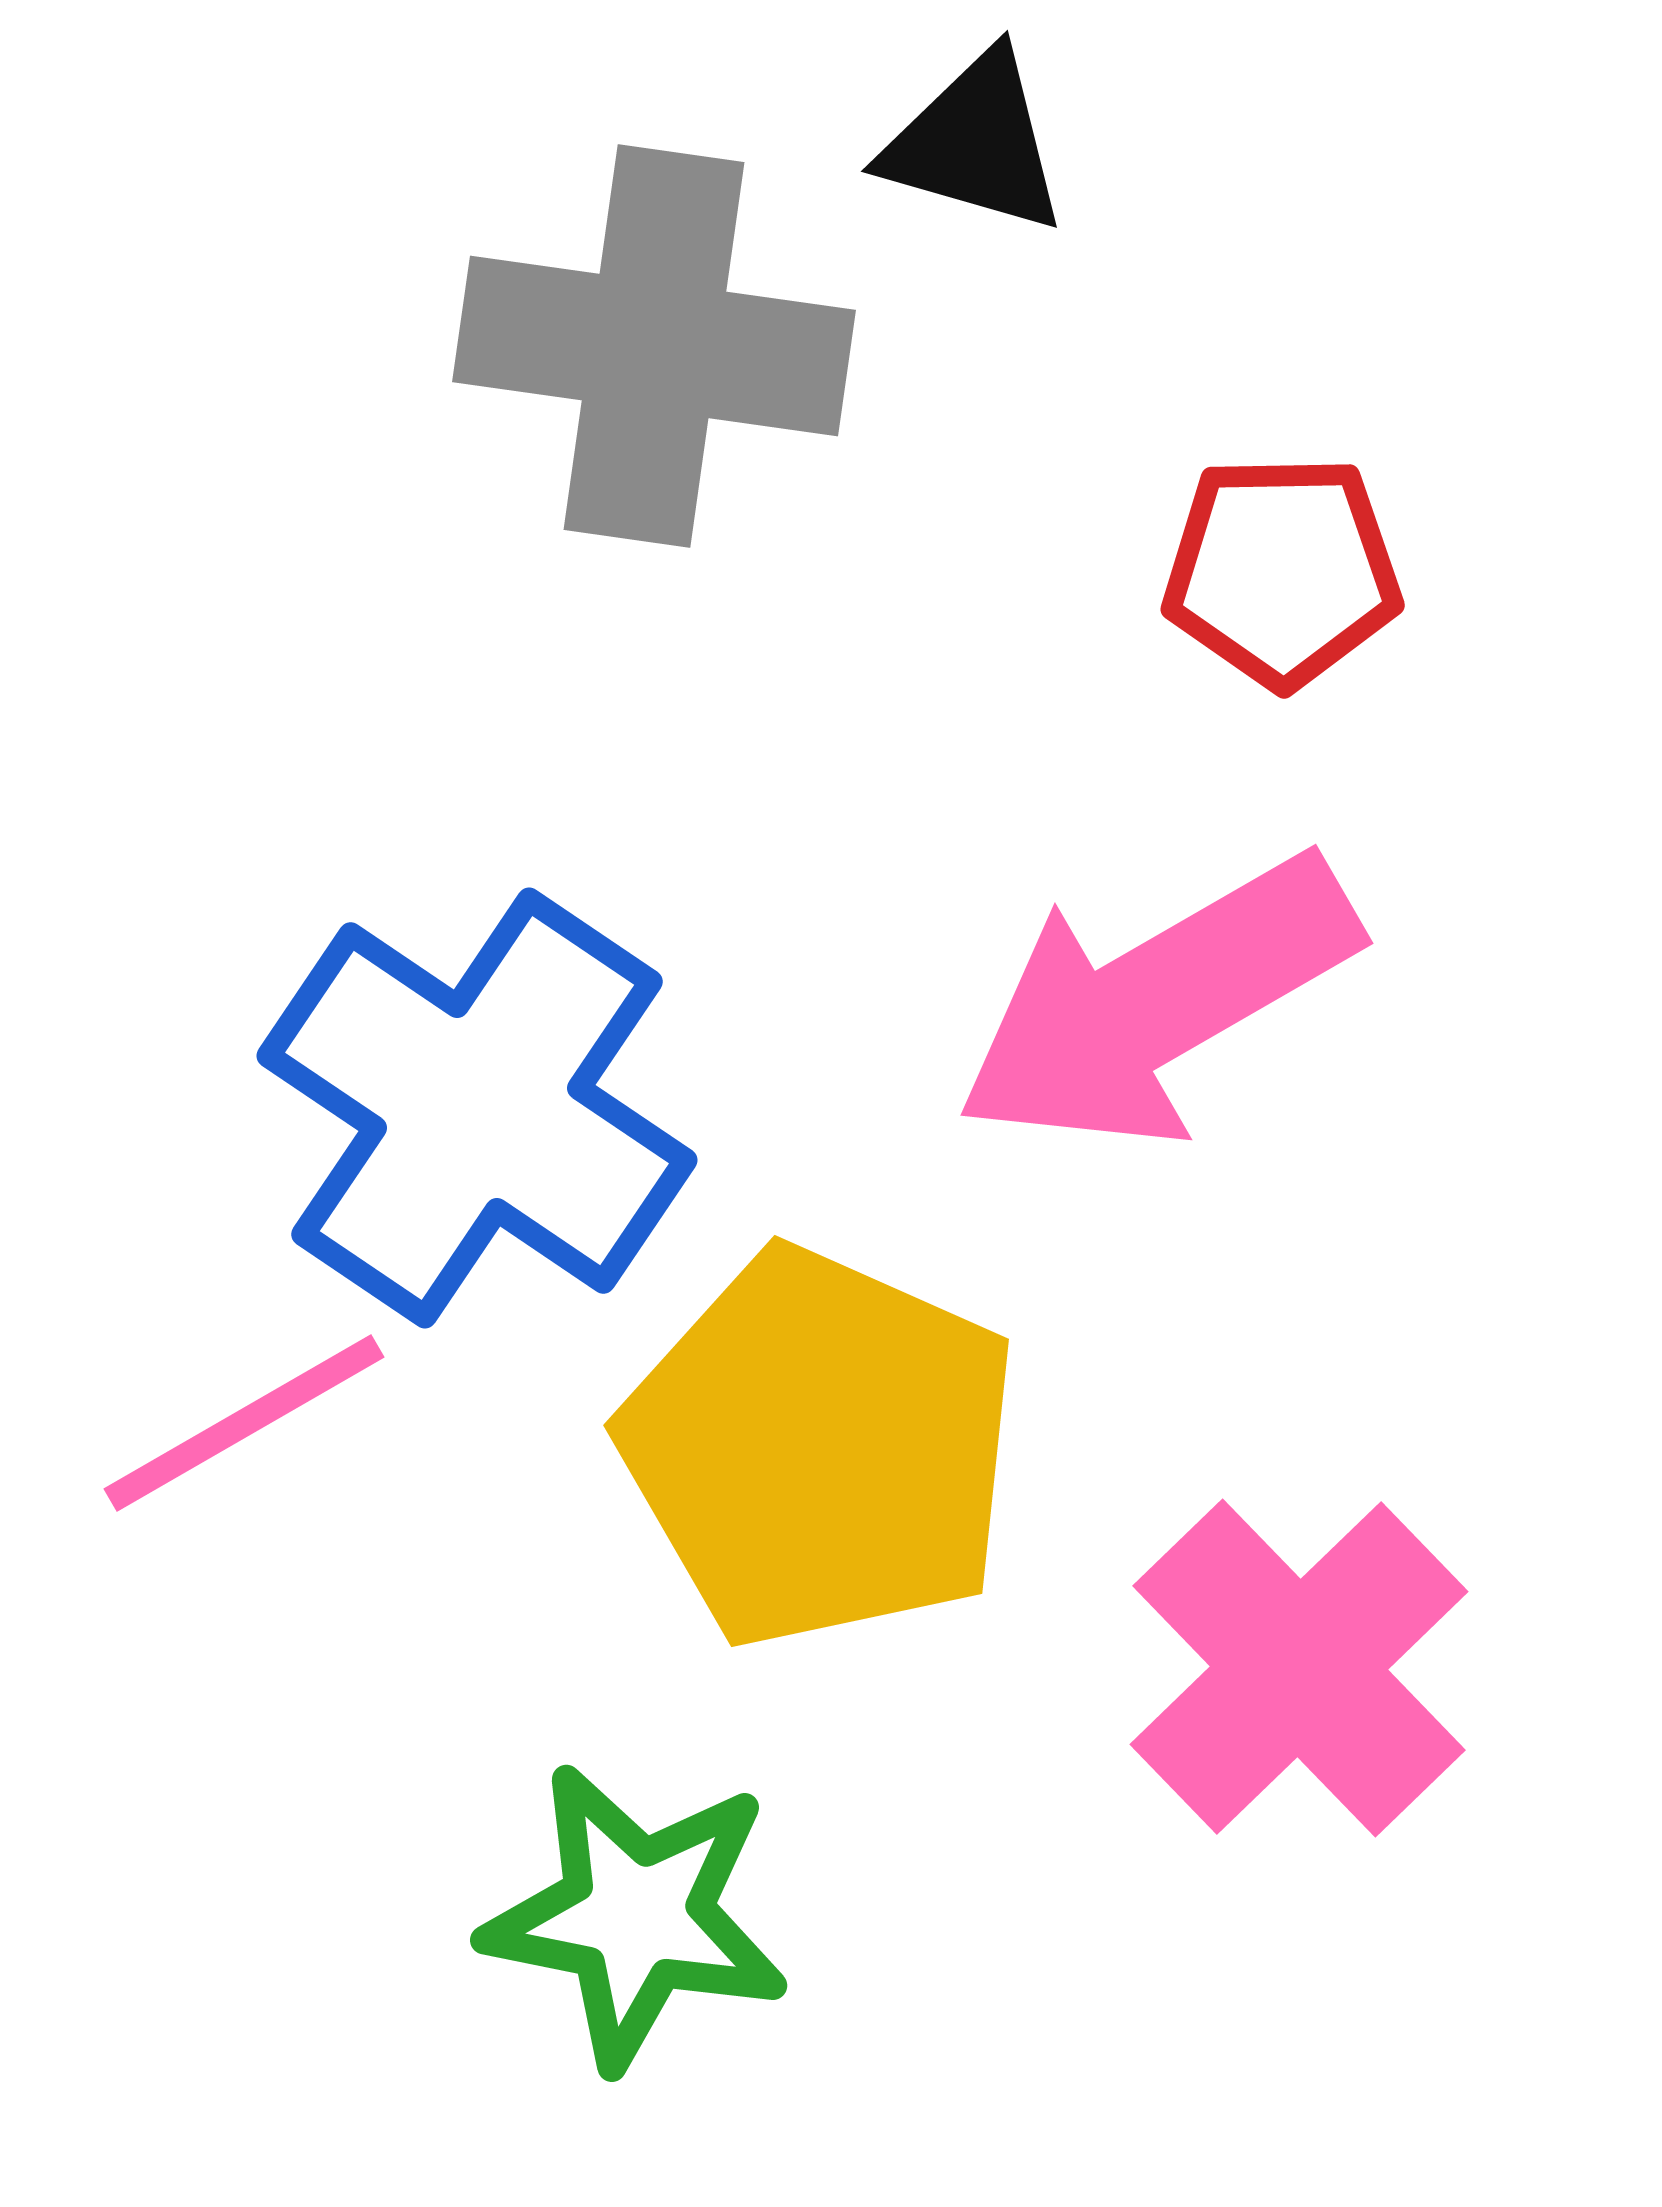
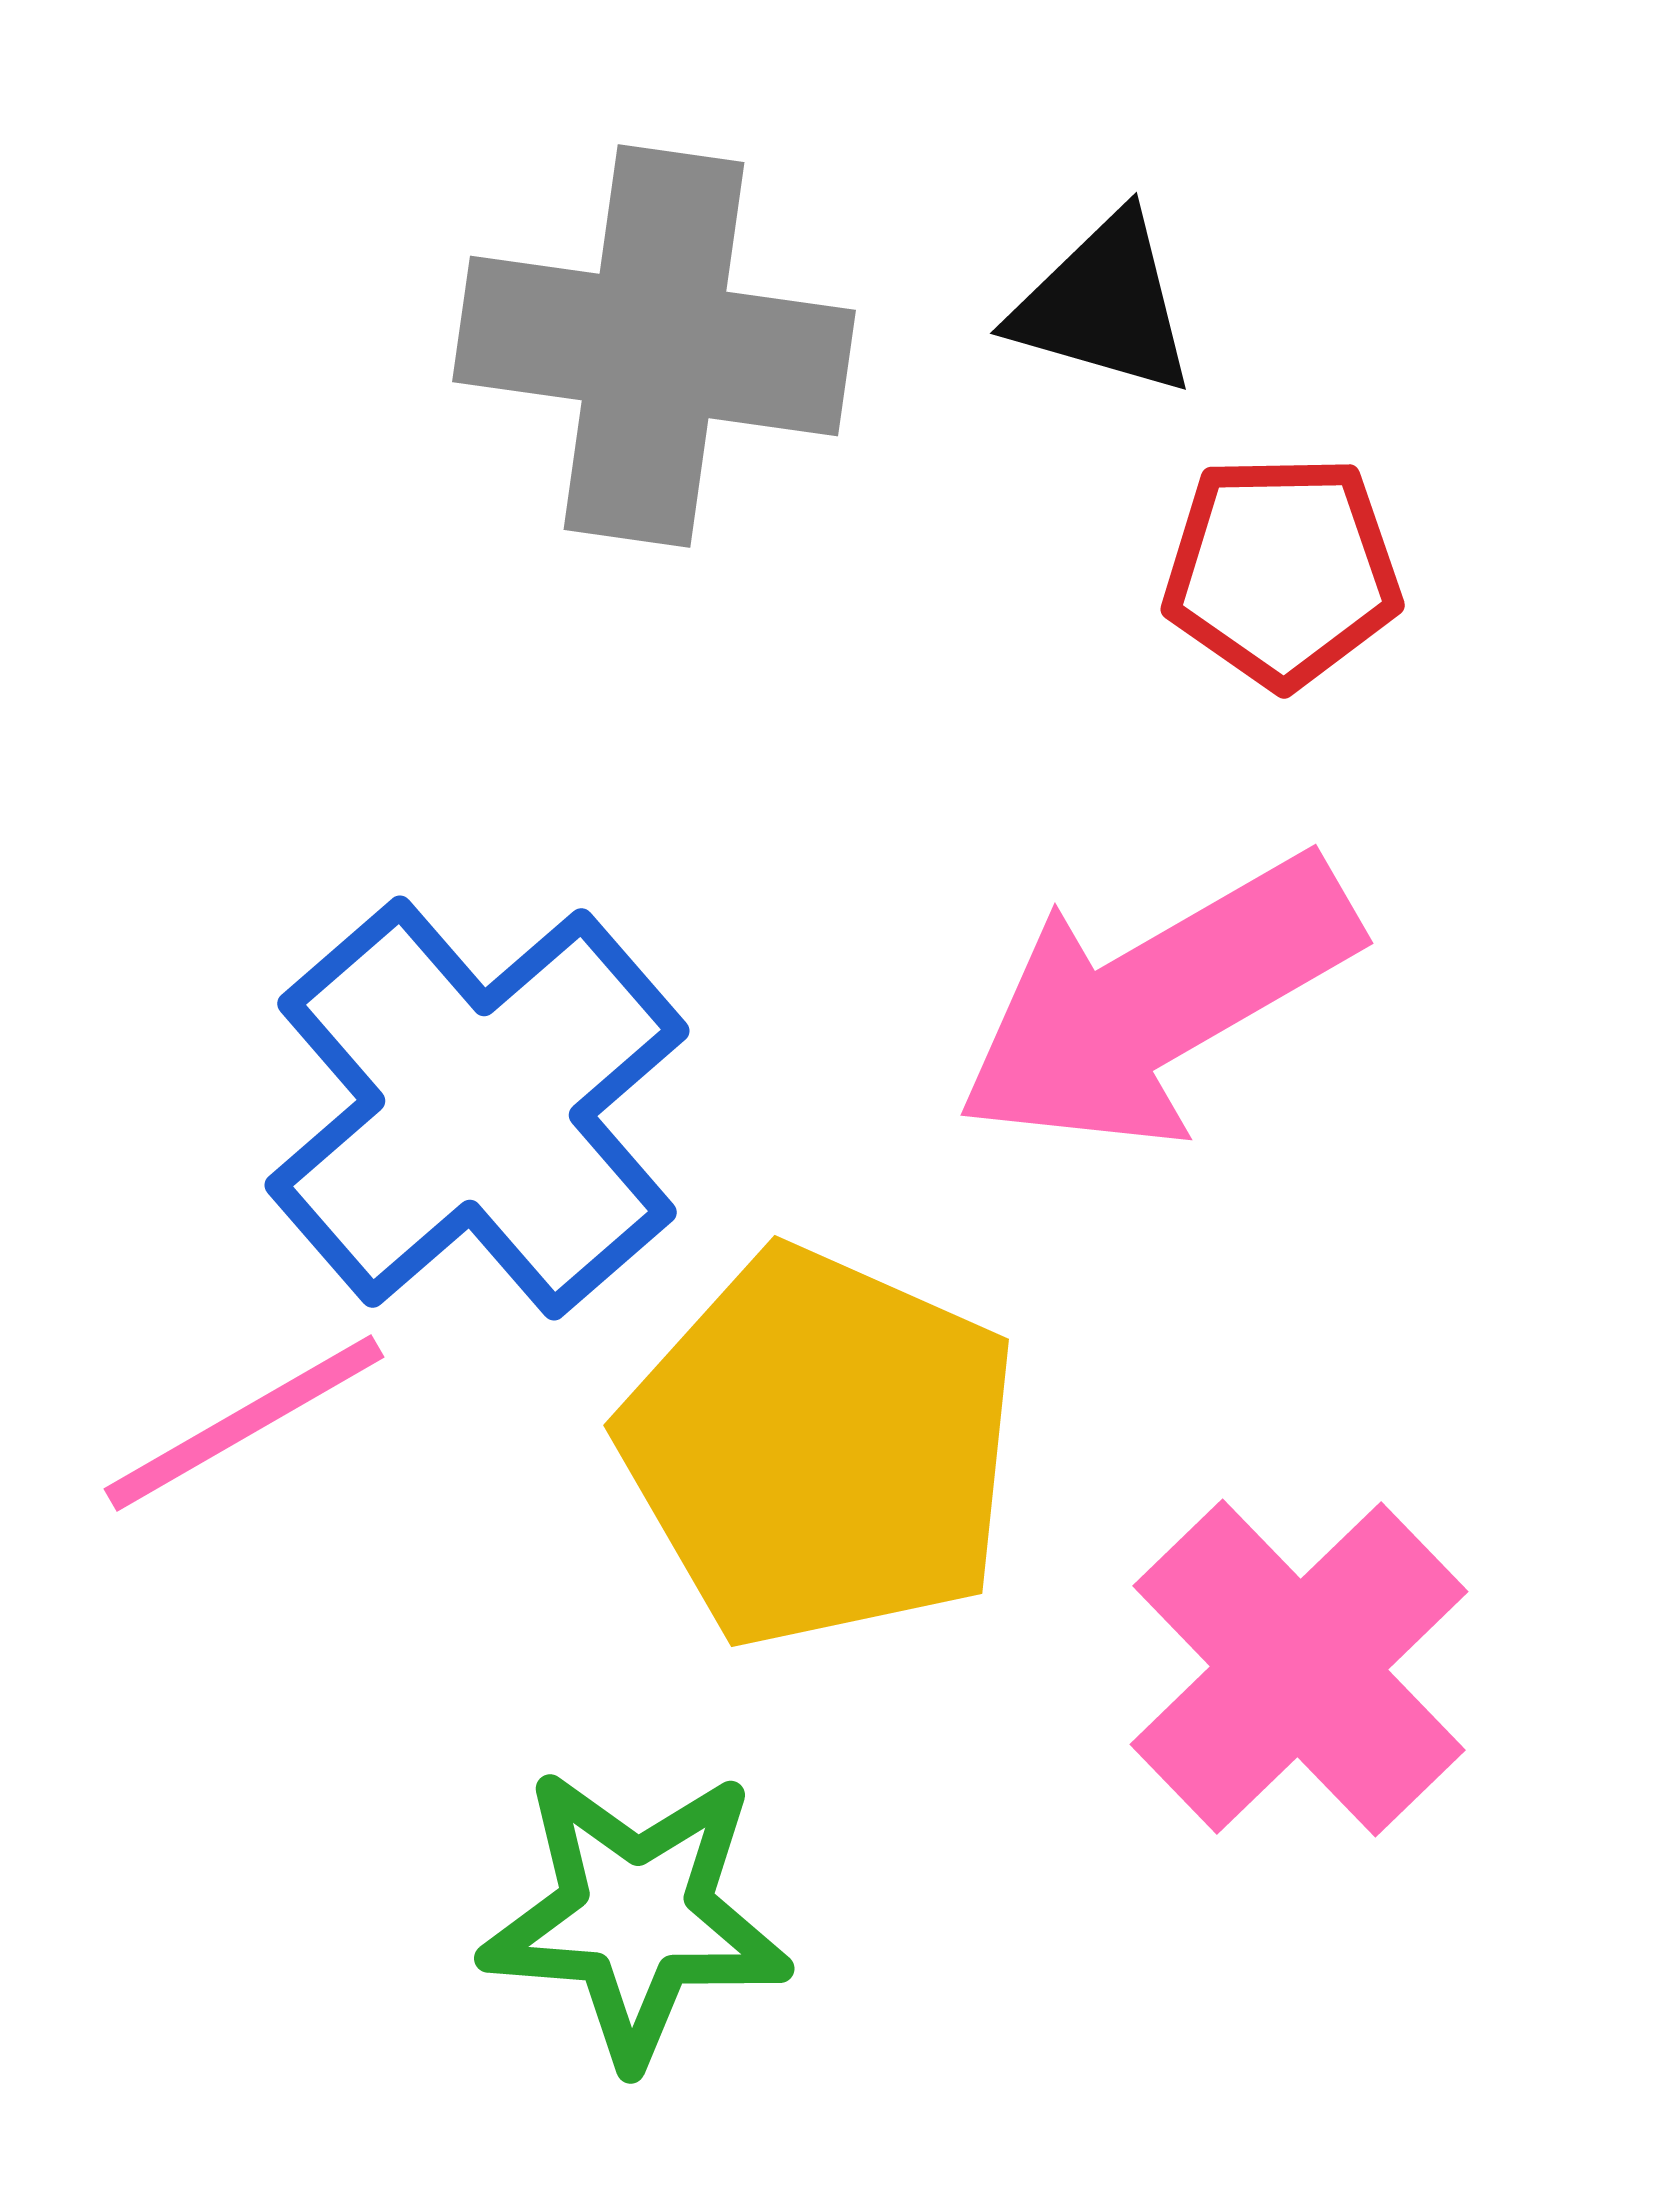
black triangle: moved 129 px right, 162 px down
blue cross: rotated 15 degrees clockwise
green star: rotated 7 degrees counterclockwise
